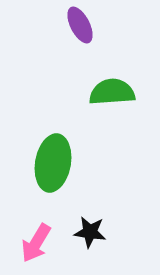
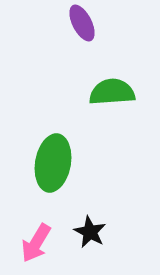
purple ellipse: moved 2 px right, 2 px up
black star: rotated 20 degrees clockwise
